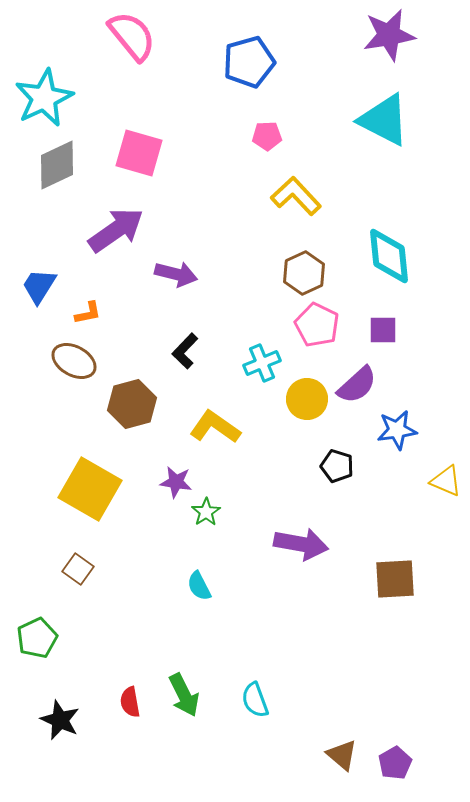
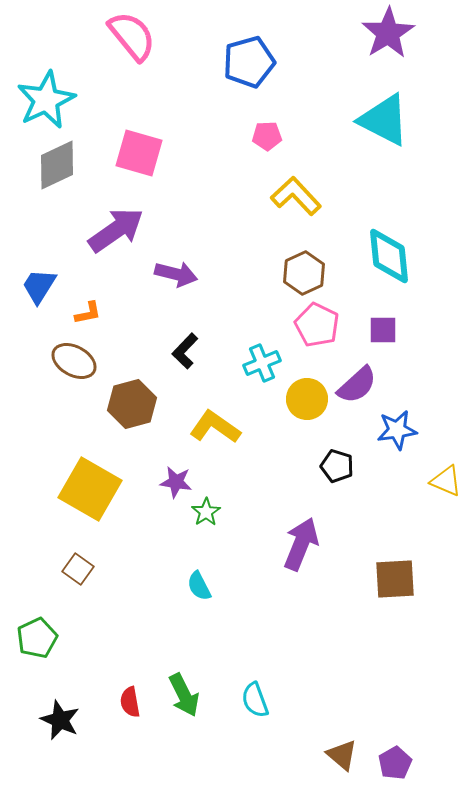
purple star at (389, 35): moved 1 px left, 2 px up; rotated 22 degrees counterclockwise
cyan star at (44, 98): moved 2 px right, 2 px down
purple arrow at (301, 544): rotated 78 degrees counterclockwise
